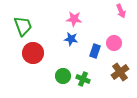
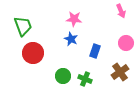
blue star: rotated 16 degrees clockwise
pink circle: moved 12 px right
green cross: moved 2 px right
